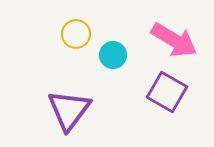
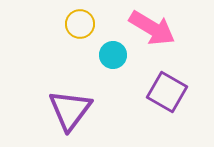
yellow circle: moved 4 px right, 10 px up
pink arrow: moved 22 px left, 12 px up
purple triangle: moved 1 px right
